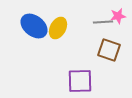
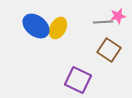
blue ellipse: moved 2 px right
brown square: rotated 15 degrees clockwise
purple square: moved 2 px left, 1 px up; rotated 28 degrees clockwise
